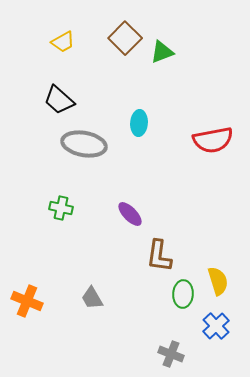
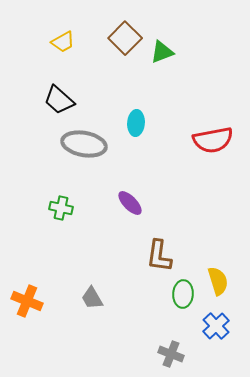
cyan ellipse: moved 3 px left
purple ellipse: moved 11 px up
